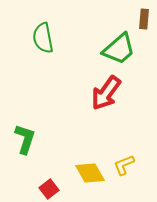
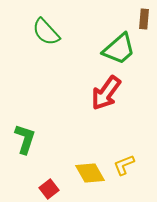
green semicircle: moved 3 px right, 6 px up; rotated 32 degrees counterclockwise
